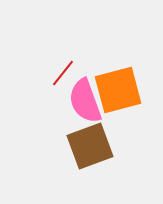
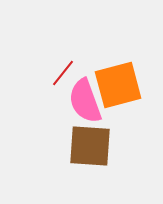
orange square: moved 5 px up
brown square: rotated 24 degrees clockwise
